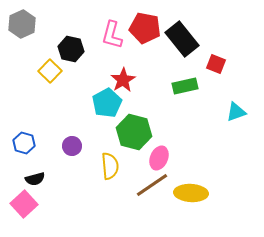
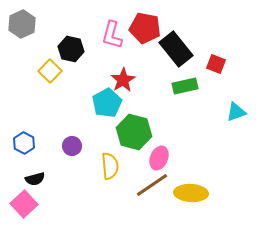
black rectangle: moved 6 px left, 10 px down
blue hexagon: rotated 10 degrees clockwise
